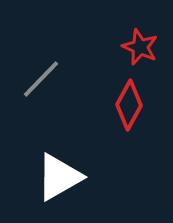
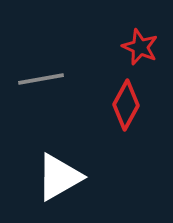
gray line: rotated 36 degrees clockwise
red diamond: moved 3 px left
